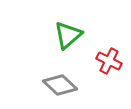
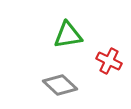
green triangle: rotated 32 degrees clockwise
